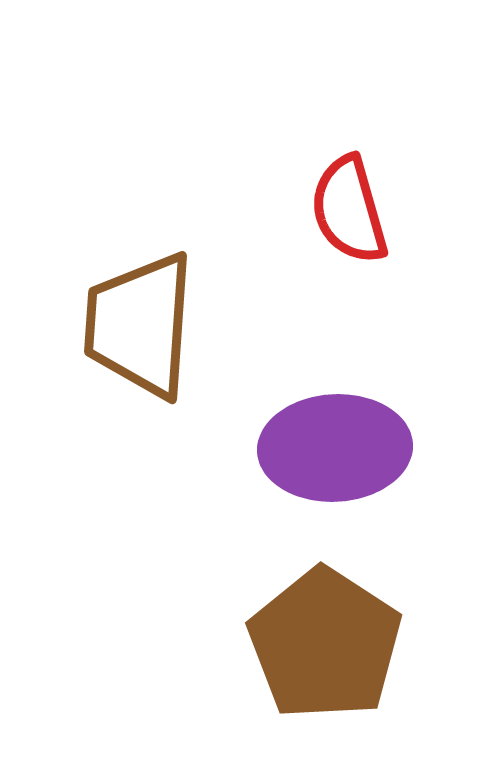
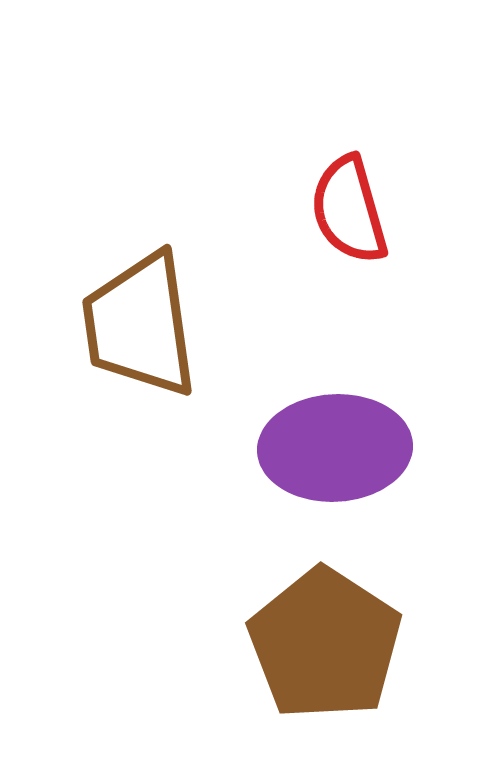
brown trapezoid: rotated 12 degrees counterclockwise
